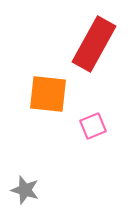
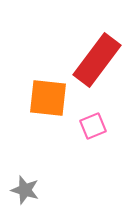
red rectangle: moved 3 px right, 16 px down; rotated 8 degrees clockwise
orange square: moved 4 px down
